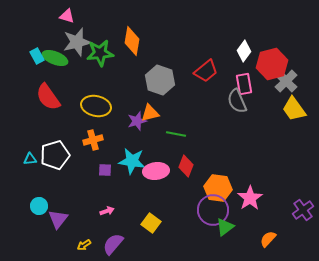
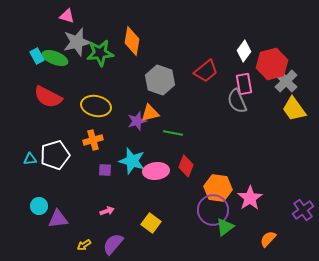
red semicircle: rotated 28 degrees counterclockwise
green line: moved 3 px left, 1 px up
cyan star: rotated 8 degrees clockwise
purple triangle: rotated 45 degrees clockwise
